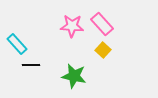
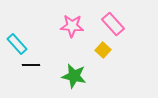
pink rectangle: moved 11 px right
